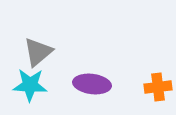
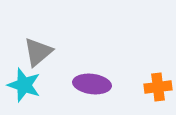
cyan star: moved 6 px left; rotated 16 degrees clockwise
